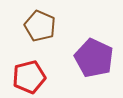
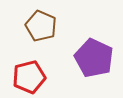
brown pentagon: moved 1 px right
